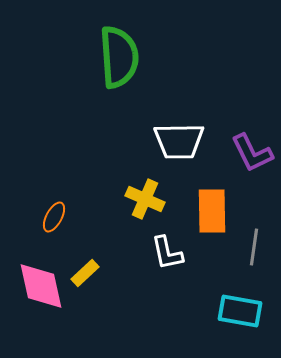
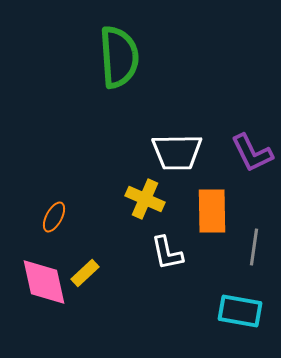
white trapezoid: moved 2 px left, 11 px down
pink diamond: moved 3 px right, 4 px up
